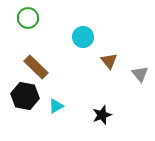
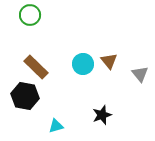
green circle: moved 2 px right, 3 px up
cyan circle: moved 27 px down
cyan triangle: moved 20 px down; rotated 14 degrees clockwise
